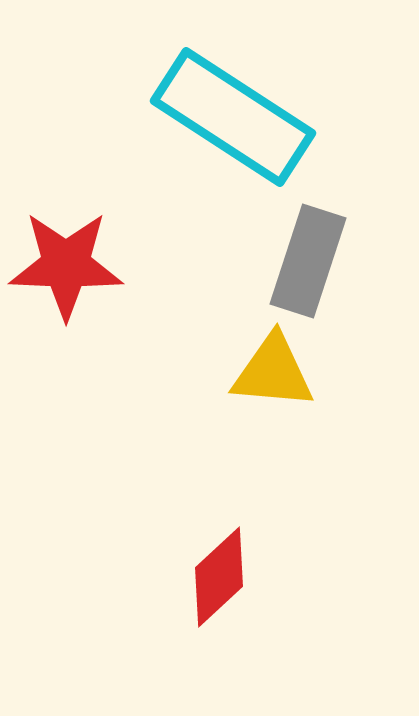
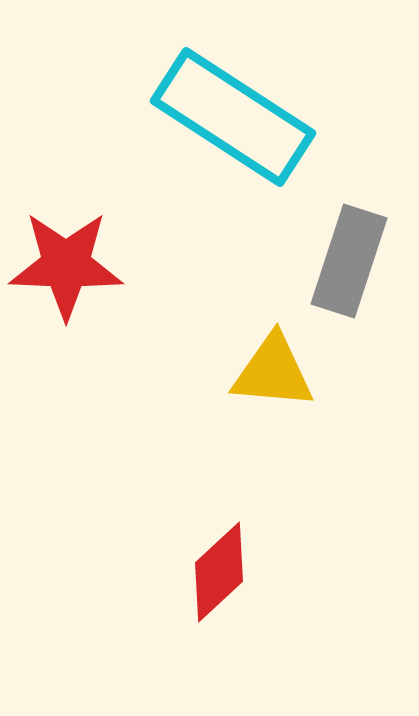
gray rectangle: moved 41 px right
red diamond: moved 5 px up
